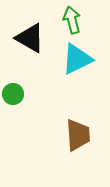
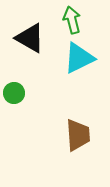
cyan triangle: moved 2 px right, 1 px up
green circle: moved 1 px right, 1 px up
